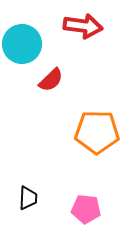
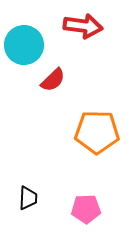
cyan circle: moved 2 px right, 1 px down
red semicircle: moved 2 px right
pink pentagon: rotated 8 degrees counterclockwise
